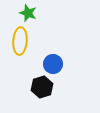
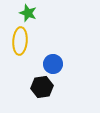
black hexagon: rotated 10 degrees clockwise
